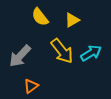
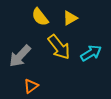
yellow triangle: moved 2 px left, 2 px up
yellow arrow: moved 3 px left, 4 px up
